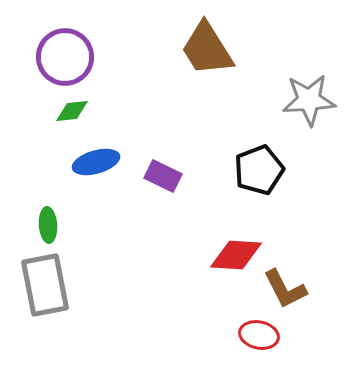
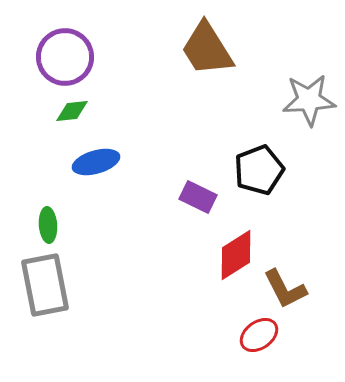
purple rectangle: moved 35 px right, 21 px down
red diamond: rotated 36 degrees counterclockwise
red ellipse: rotated 48 degrees counterclockwise
